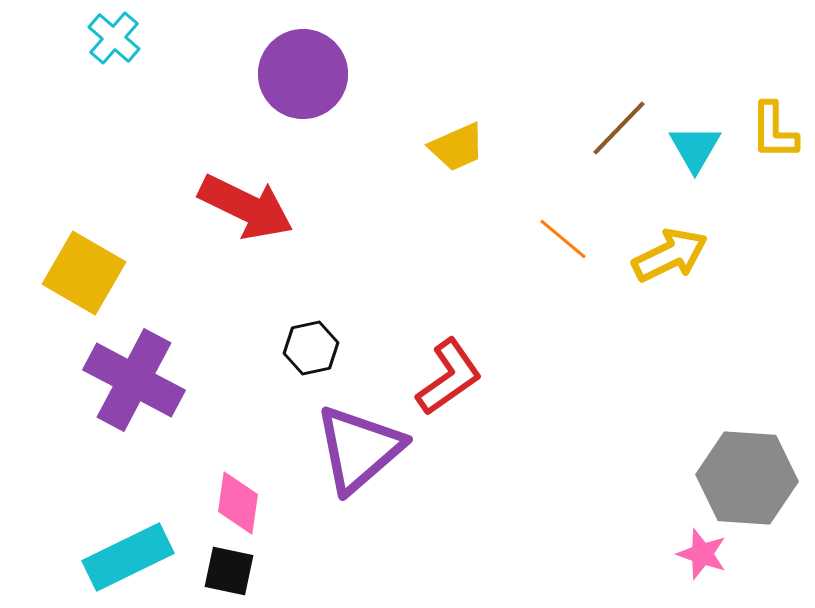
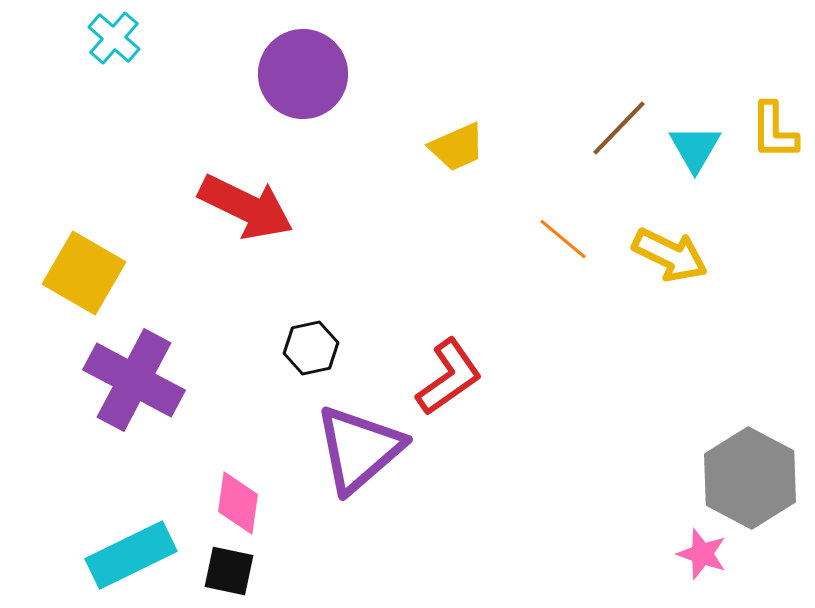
yellow arrow: rotated 52 degrees clockwise
gray hexagon: moved 3 px right; rotated 24 degrees clockwise
cyan rectangle: moved 3 px right, 2 px up
